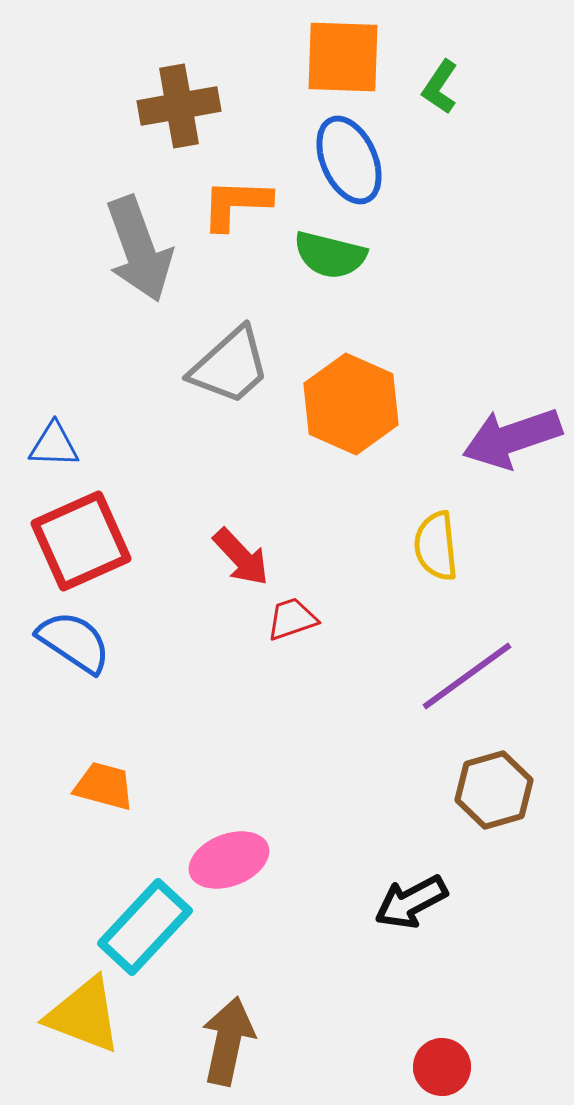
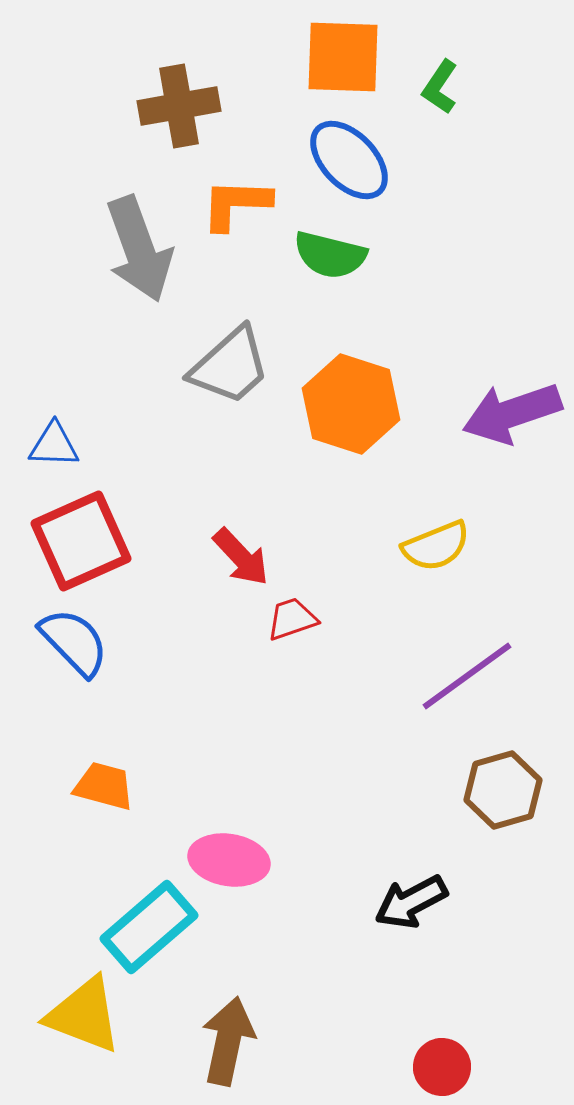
blue ellipse: rotated 20 degrees counterclockwise
orange hexagon: rotated 6 degrees counterclockwise
purple arrow: moved 25 px up
yellow semicircle: rotated 106 degrees counterclockwise
blue semicircle: rotated 12 degrees clockwise
brown hexagon: moved 9 px right
pink ellipse: rotated 30 degrees clockwise
cyan rectangle: moved 4 px right; rotated 6 degrees clockwise
